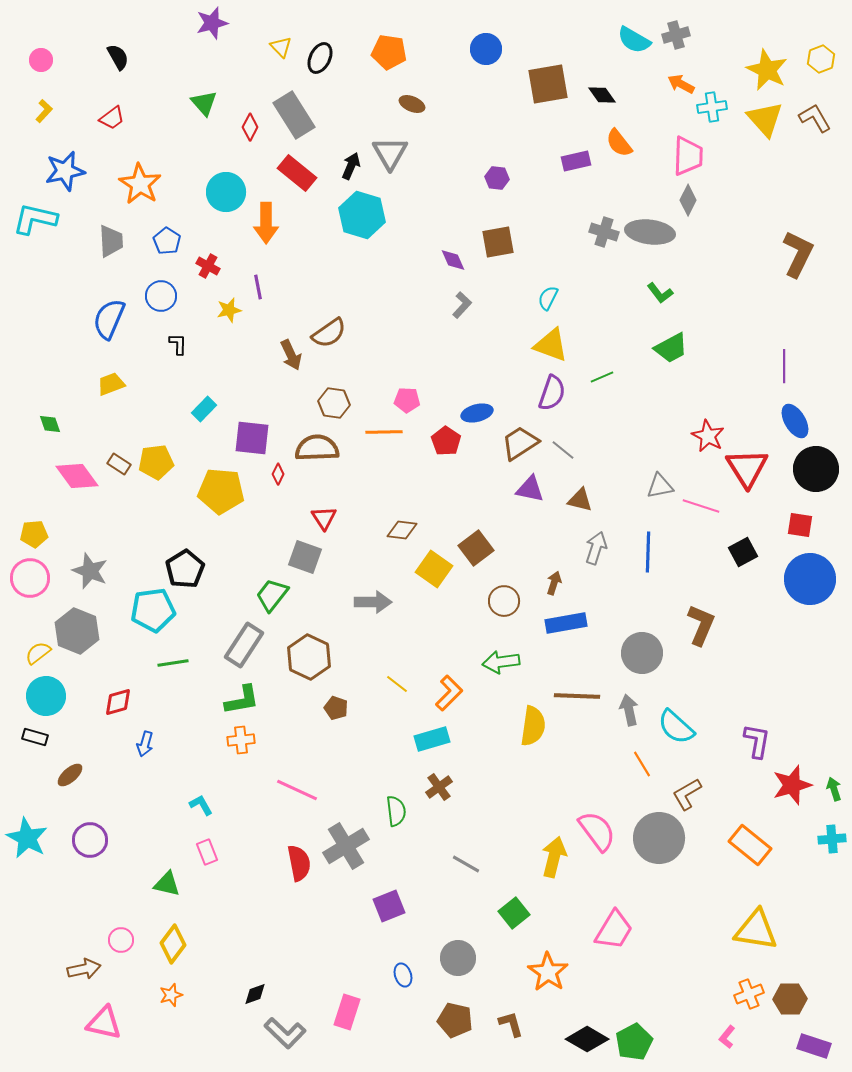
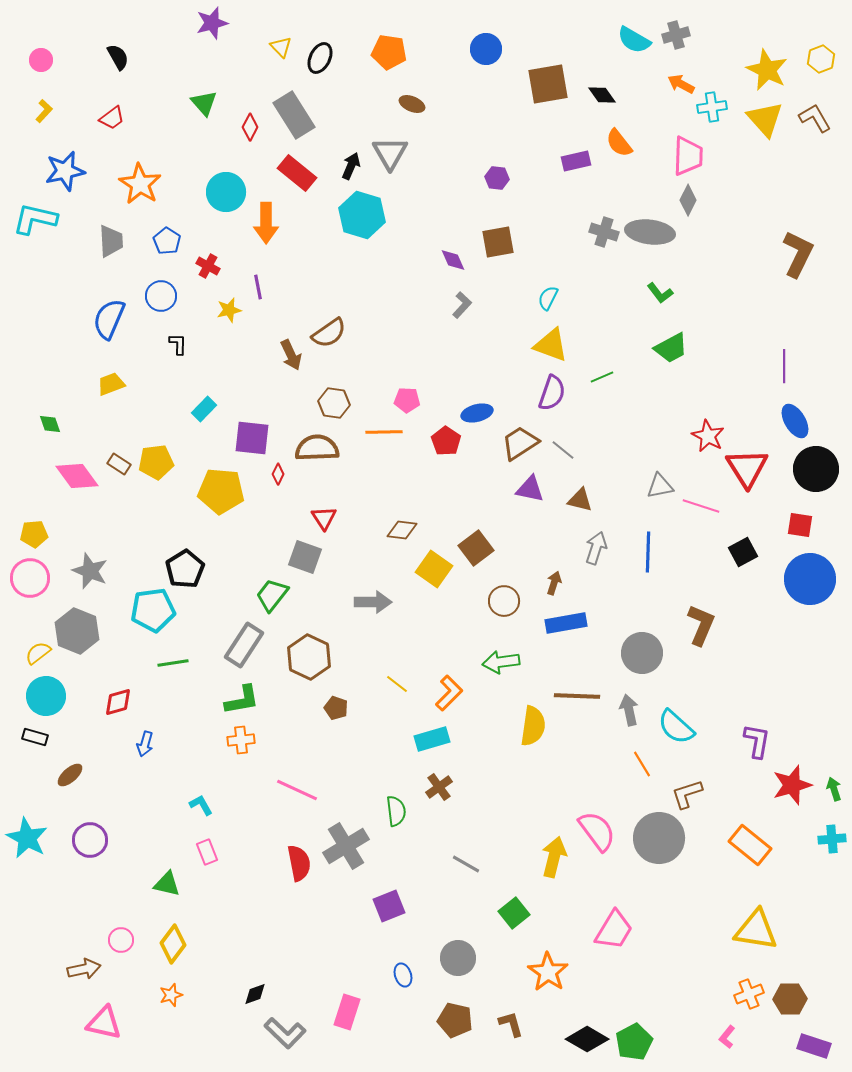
brown L-shape at (687, 794): rotated 12 degrees clockwise
